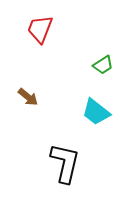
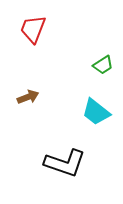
red trapezoid: moved 7 px left
brown arrow: rotated 60 degrees counterclockwise
black L-shape: rotated 96 degrees clockwise
